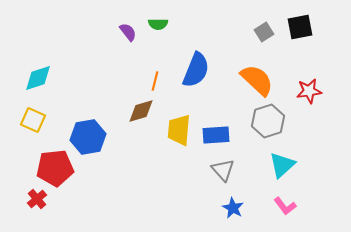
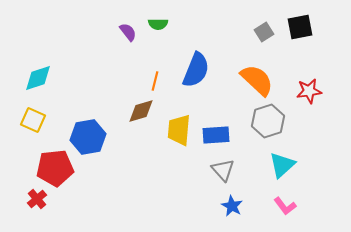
blue star: moved 1 px left, 2 px up
